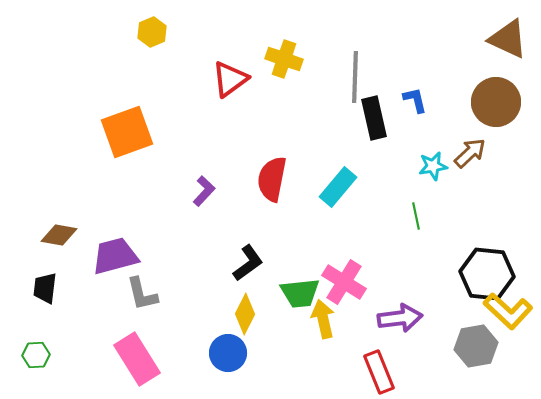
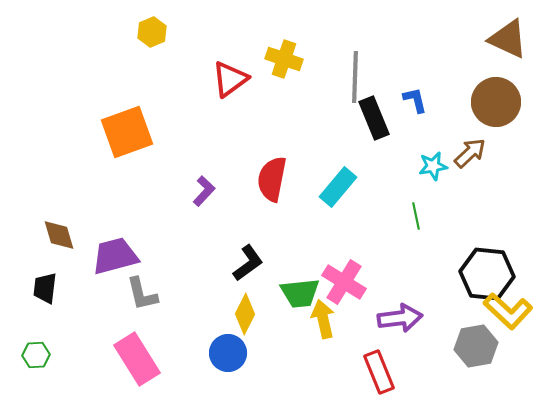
black rectangle: rotated 9 degrees counterclockwise
brown diamond: rotated 63 degrees clockwise
